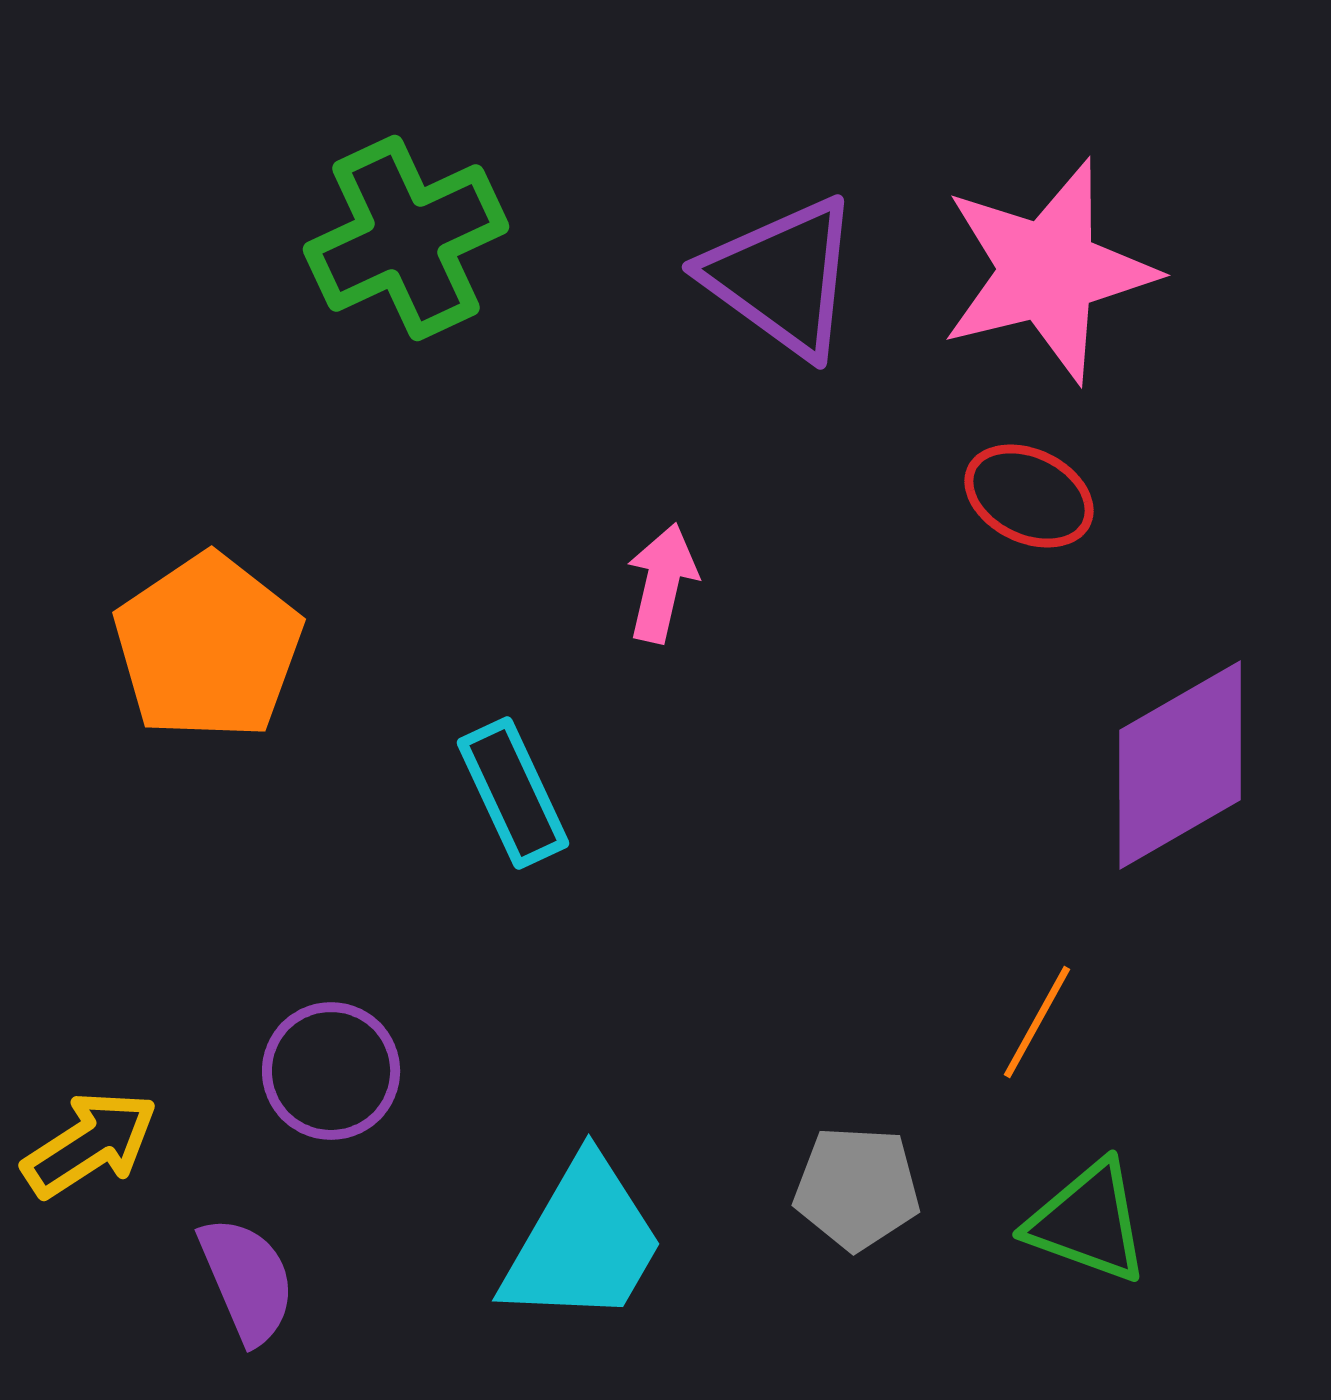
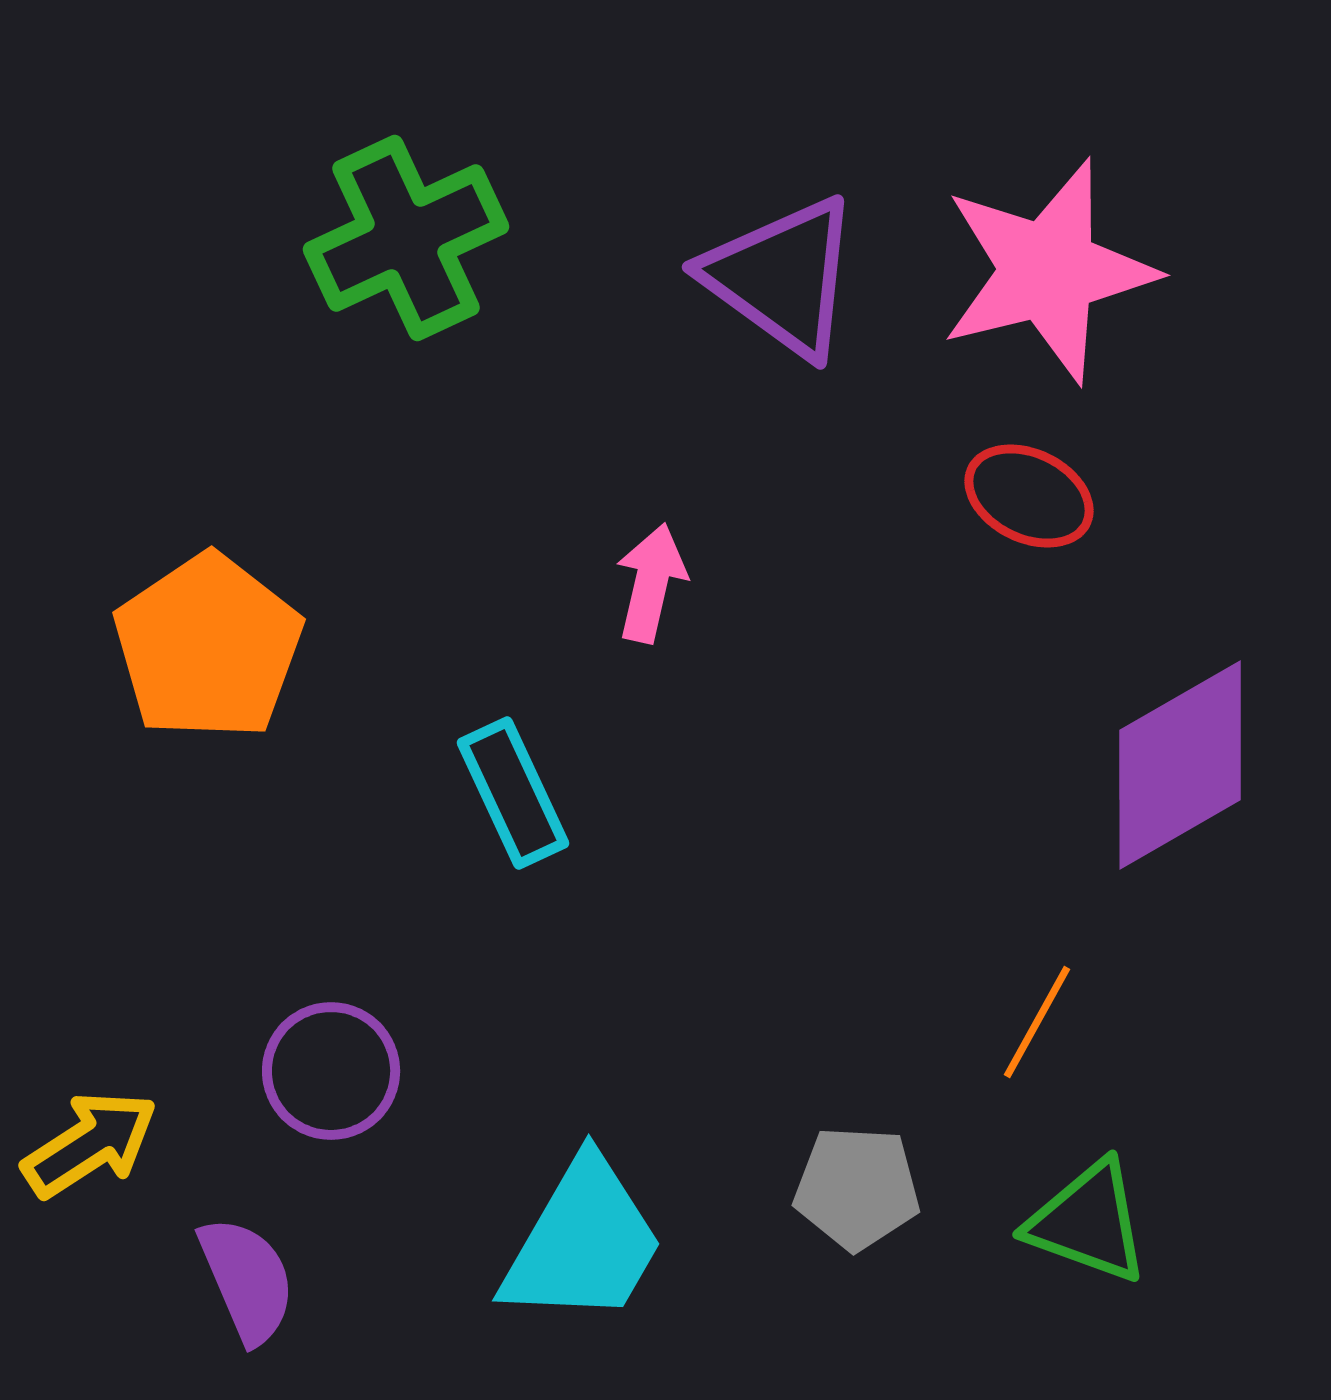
pink arrow: moved 11 px left
